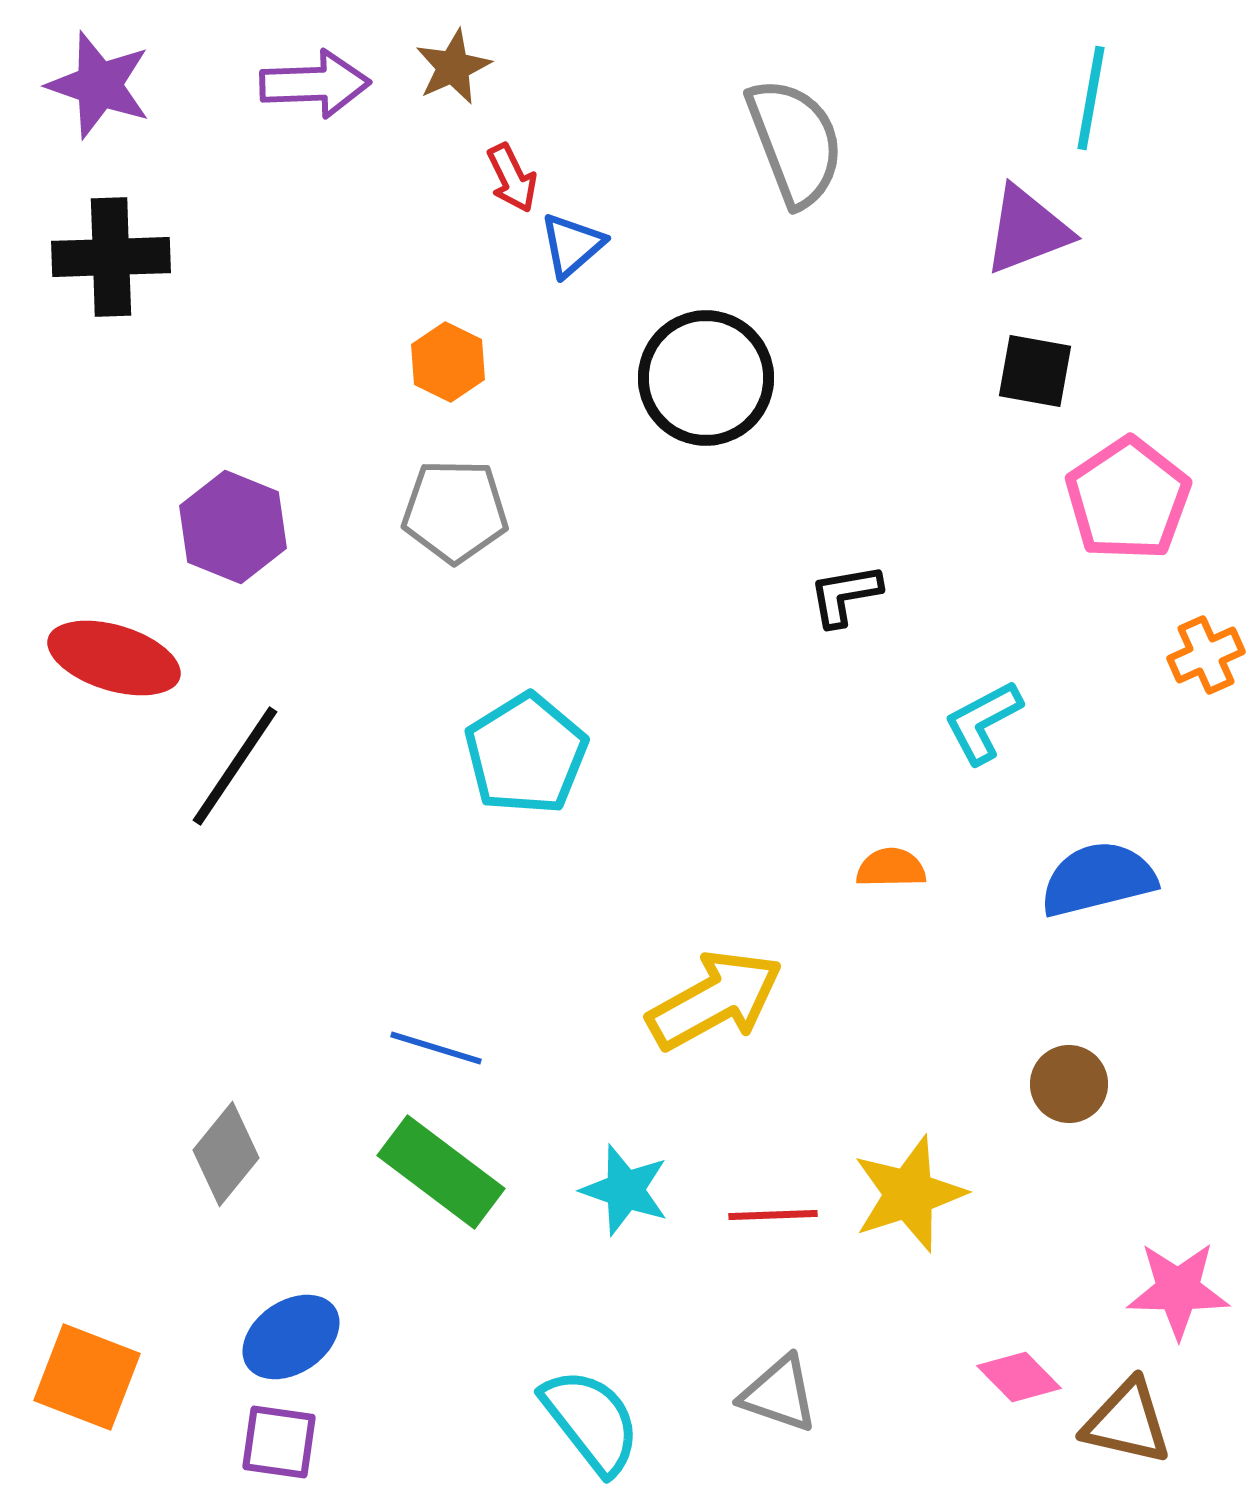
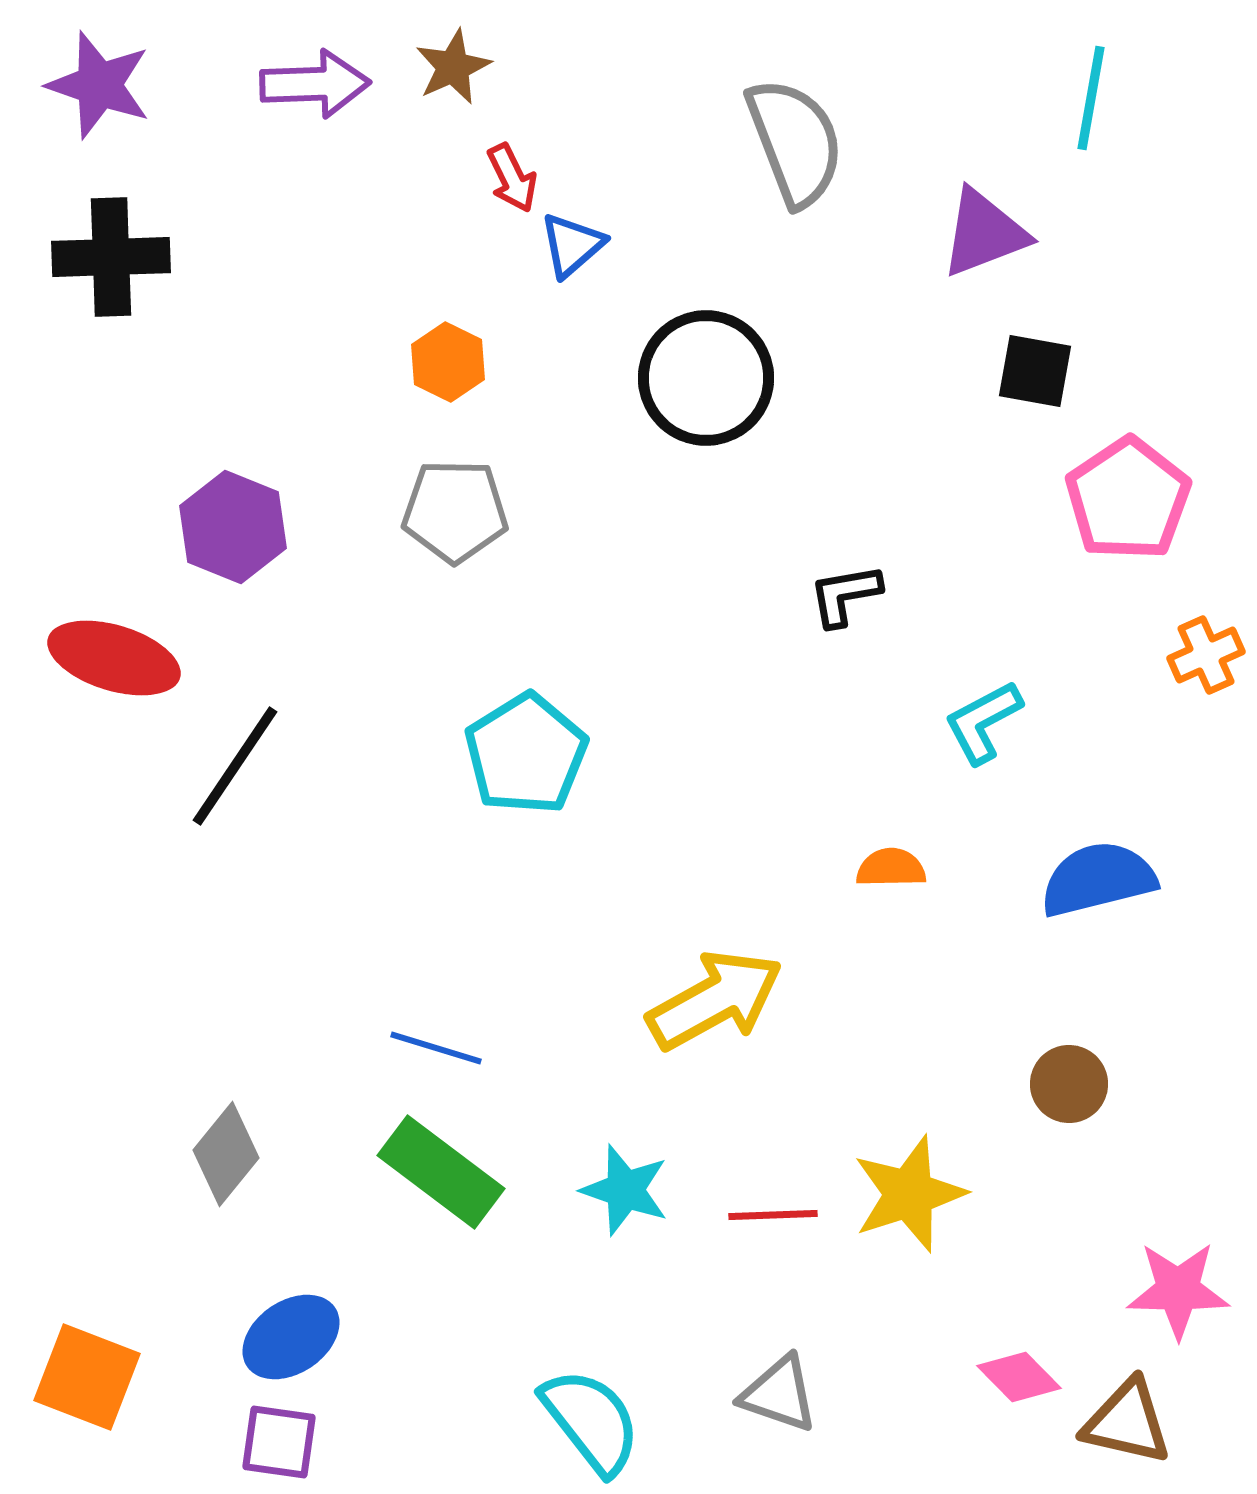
purple triangle: moved 43 px left, 3 px down
